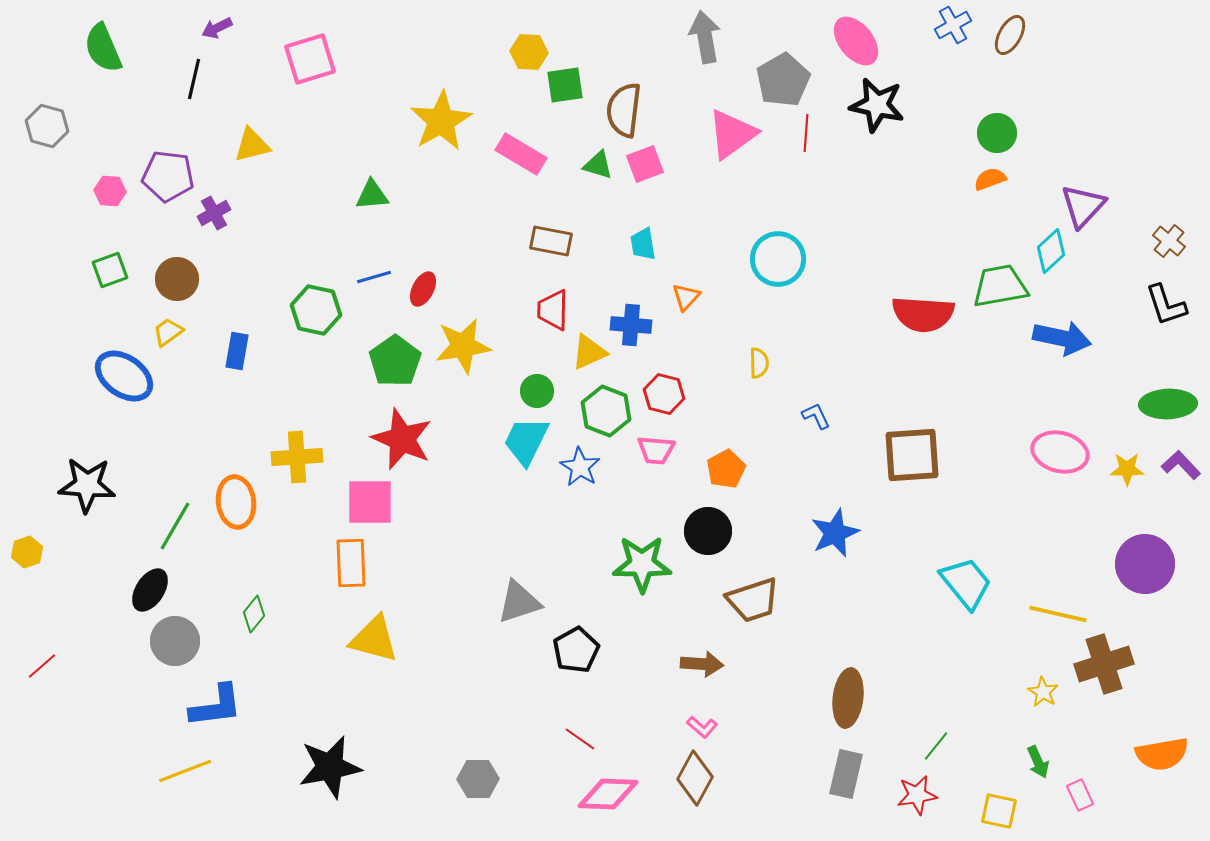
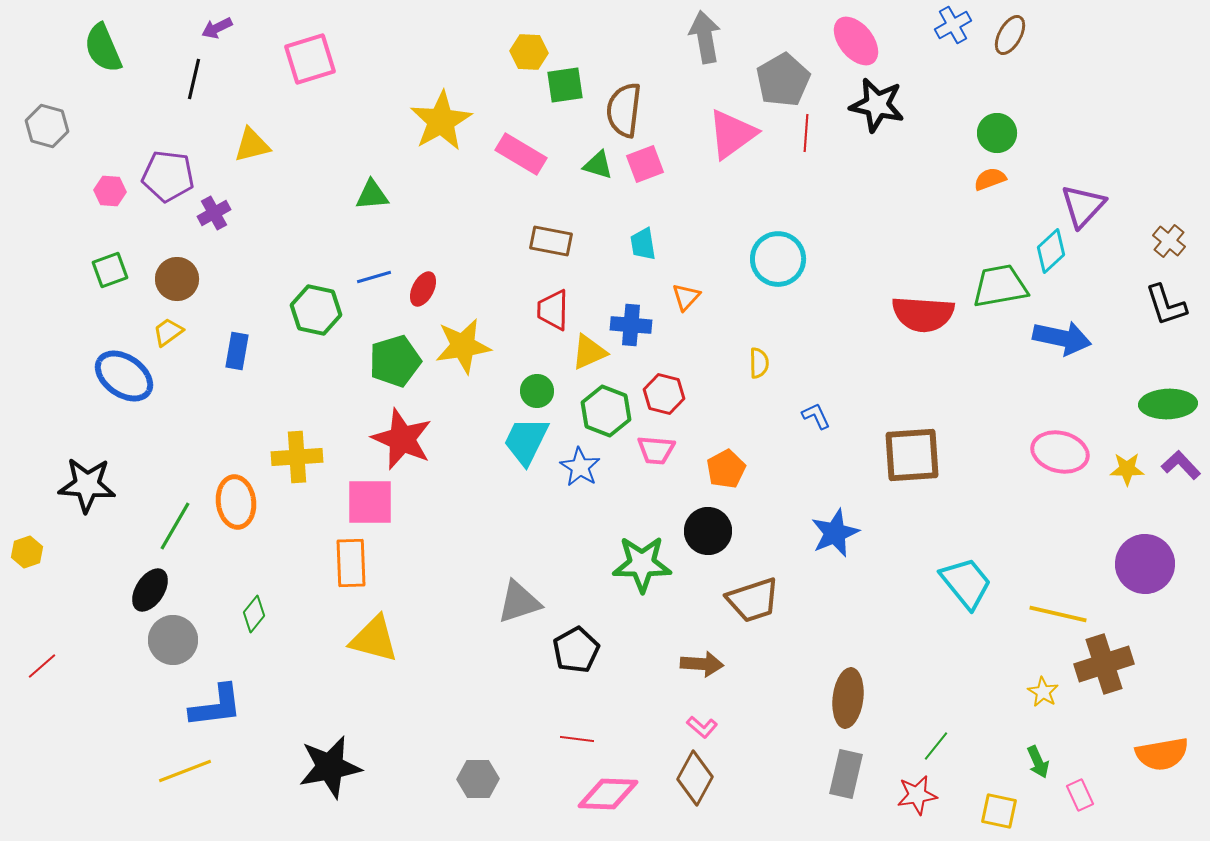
green pentagon at (395, 361): rotated 18 degrees clockwise
gray circle at (175, 641): moved 2 px left, 1 px up
red line at (580, 739): moved 3 px left; rotated 28 degrees counterclockwise
